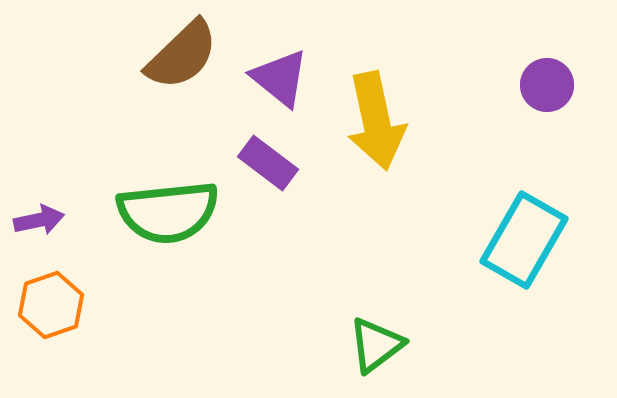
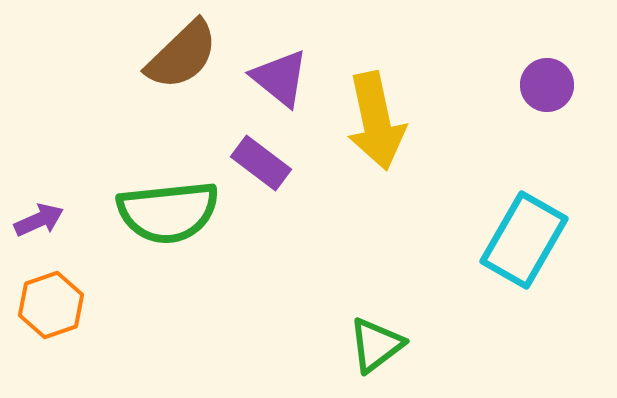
purple rectangle: moved 7 px left
purple arrow: rotated 12 degrees counterclockwise
